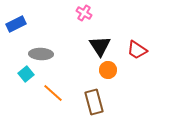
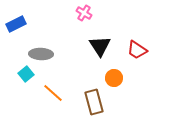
orange circle: moved 6 px right, 8 px down
